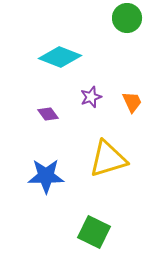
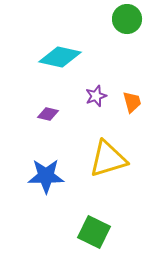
green circle: moved 1 px down
cyan diamond: rotated 9 degrees counterclockwise
purple star: moved 5 px right, 1 px up
orange trapezoid: rotated 10 degrees clockwise
purple diamond: rotated 40 degrees counterclockwise
